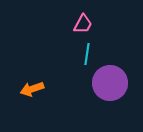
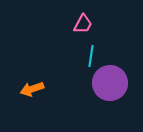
cyan line: moved 4 px right, 2 px down
